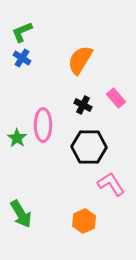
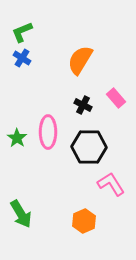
pink ellipse: moved 5 px right, 7 px down
